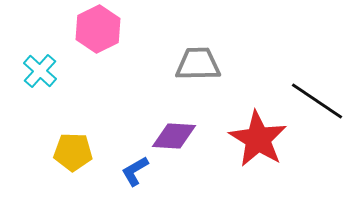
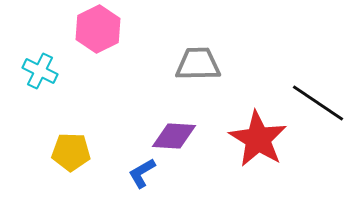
cyan cross: rotated 16 degrees counterclockwise
black line: moved 1 px right, 2 px down
yellow pentagon: moved 2 px left
blue L-shape: moved 7 px right, 2 px down
